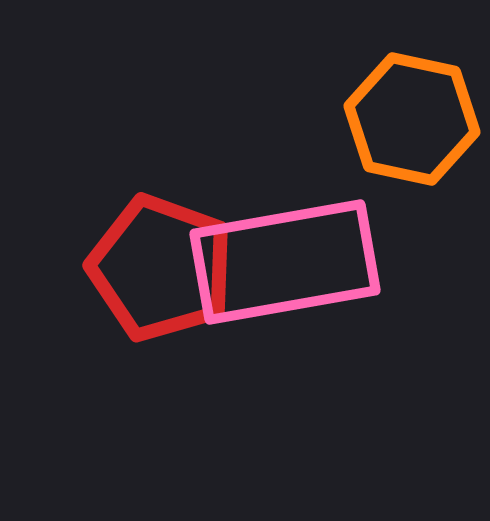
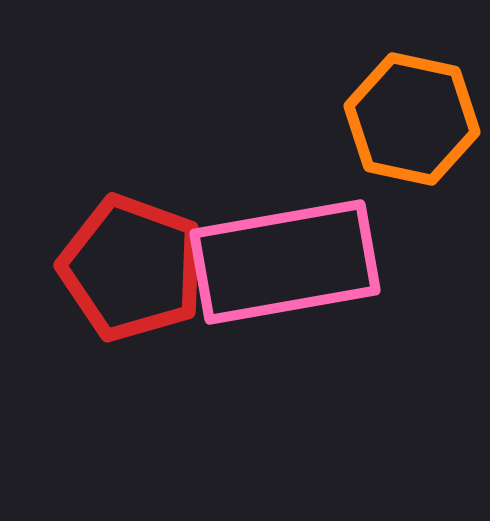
red pentagon: moved 29 px left
